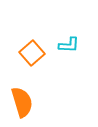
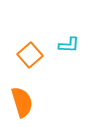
orange square: moved 2 px left, 2 px down
